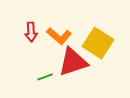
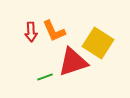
orange L-shape: moved 5 px left, 5 px up; rotated 25 degrees clockwise
